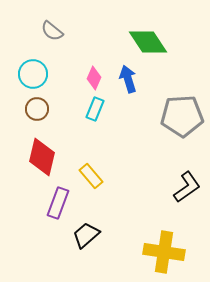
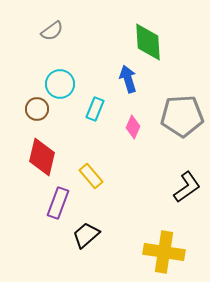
gray semicircle: rotated 75 degrees counterclockwise
green diamond: rotated 30 degrees clockwise
cyan circle: moved 27 px right, 10 px down
pink diamond: moved 39 px right, 49 px down
